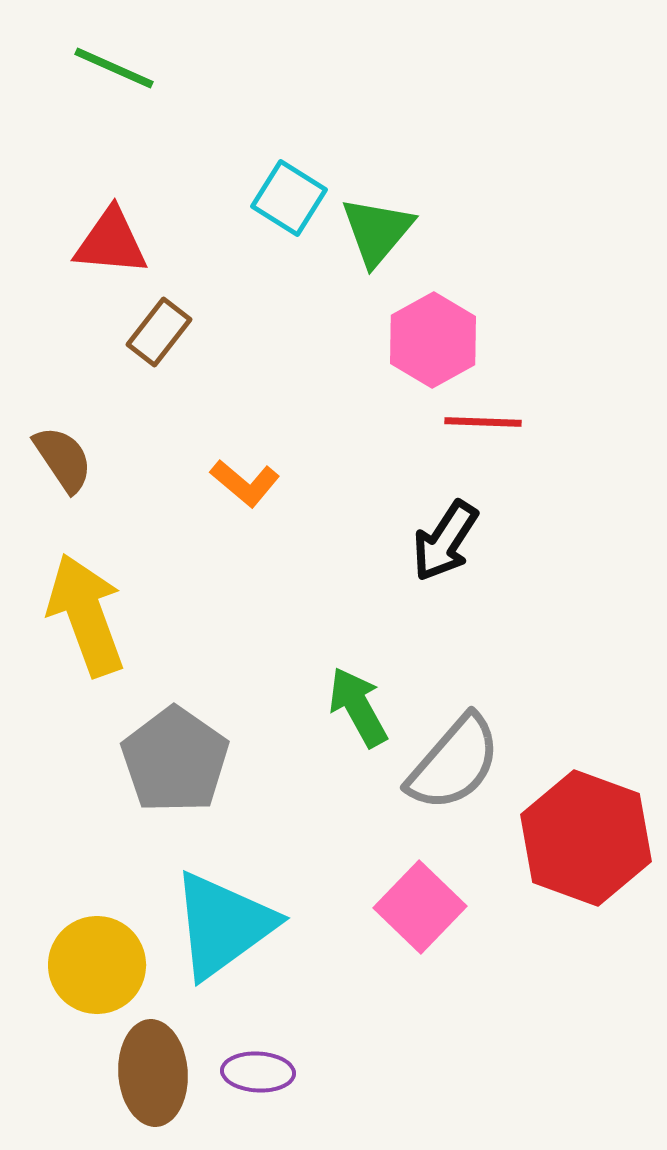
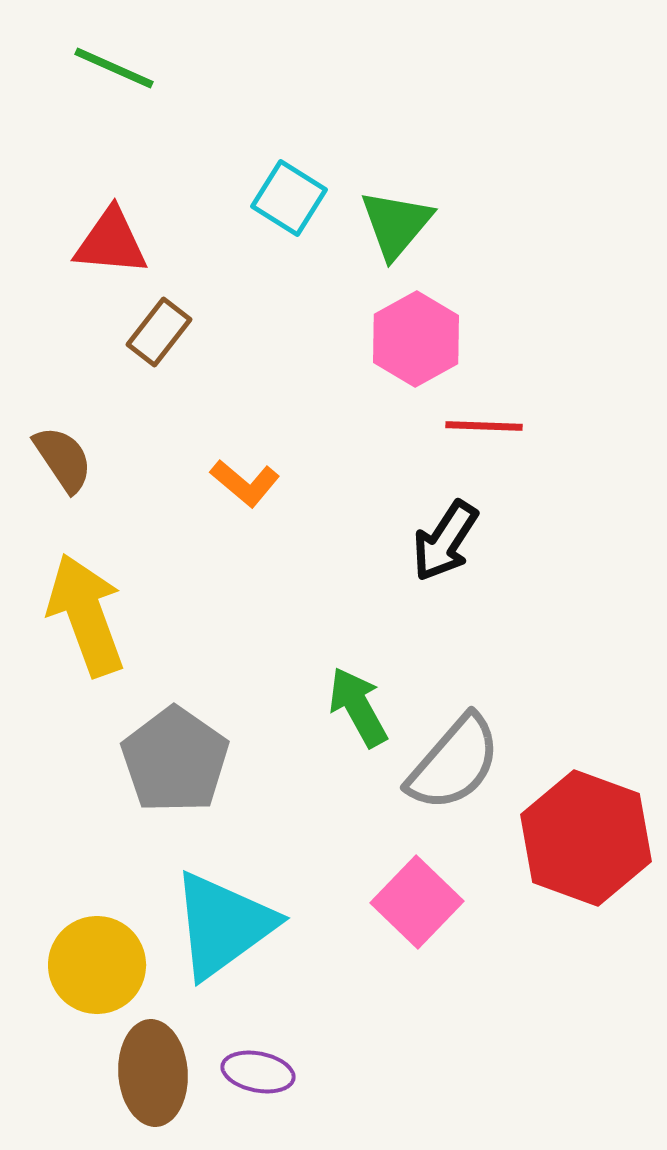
green triangle: moved 19 px right, 7 px up
pink hexagon: moved 17 px left, 1 px up
red line: moved 1 px right, 4 px down
pink square: moved 3 px left, 5 px up
purple ellipse: rotated 8 degrees clockwise
